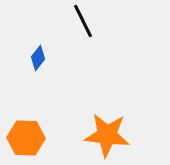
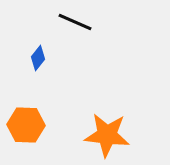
black line: moved 8 px left, 1 px down; rotated 40 degrees counterclockwise
orange hexagon: moved 13 px up
